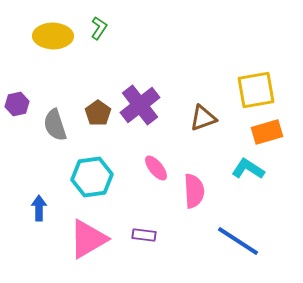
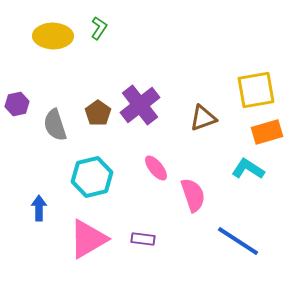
cyan hexagon: rotated 6 degrees counterclockwise
pink semicircle: moved 1 px left, 4 px down; rotated 16 degrees counterclockwise
purple rectangle: moved 1 px left, 4 px down
